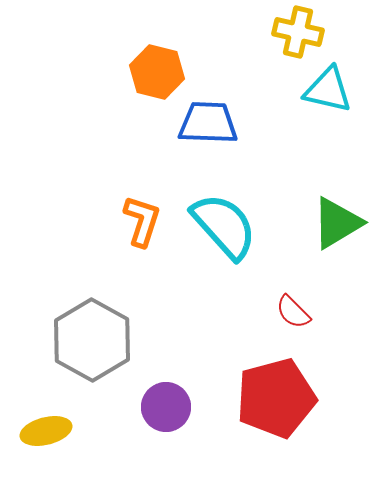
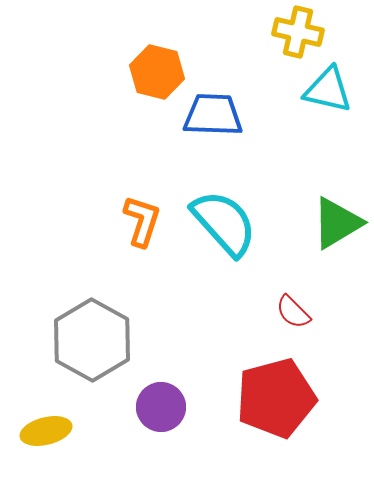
blue trapezoid: moved 5 px right, 8 px up
cyan semicircle: moved 3 px up
purple circle: moved 5 px left
